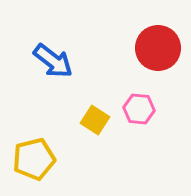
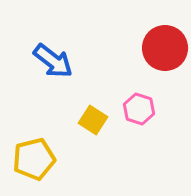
red circle: moved 7 px right
pink hexagon: rotated 12 degrees clockwise
yellow square: moved 2 px left
